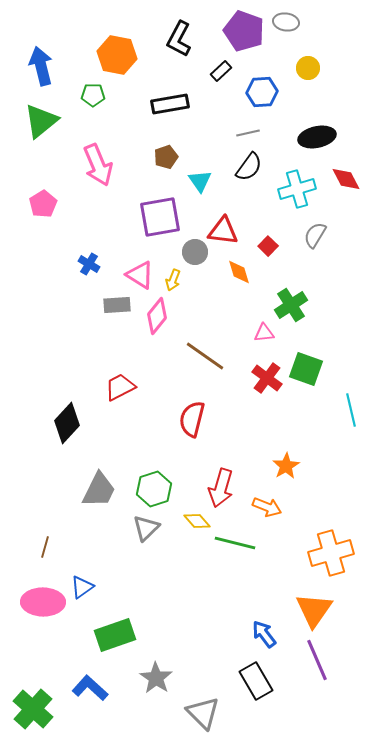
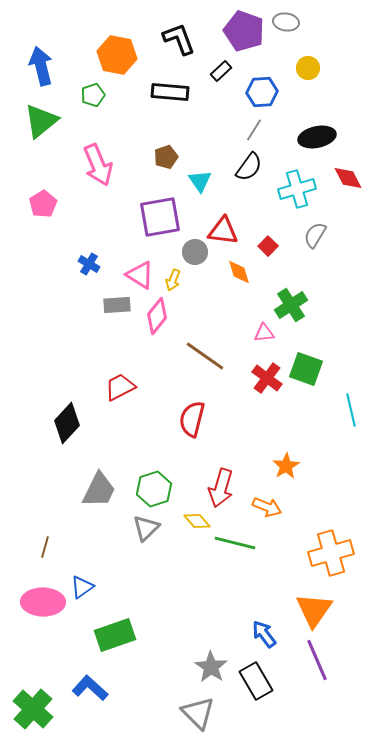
black L-shape at (179, 39): rotated 132 degrees clockwise
green pentagon at (93, 95): rotated 20 degrees counterclockwise
black rectangle at (170, 104): moved 12 px up; rotated 15 degrees clockwise
gray line at (248, 133): moved 6 px right, 3 px up; rotated 45 degrees counterclockwise
red diamond at (346, 179): moved 2 px right, 1 px up
gray star at (156, 678): moved 55 px right, 11 px up
gray triangle at (203, 713): moved 5 px left
